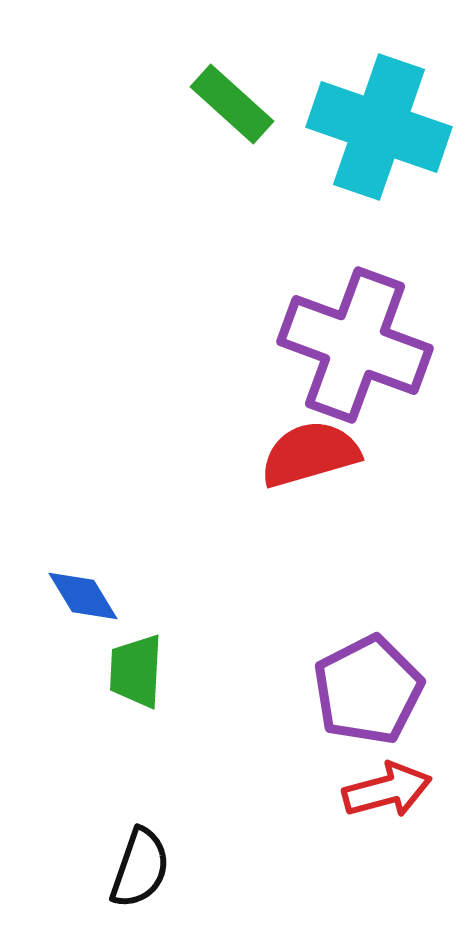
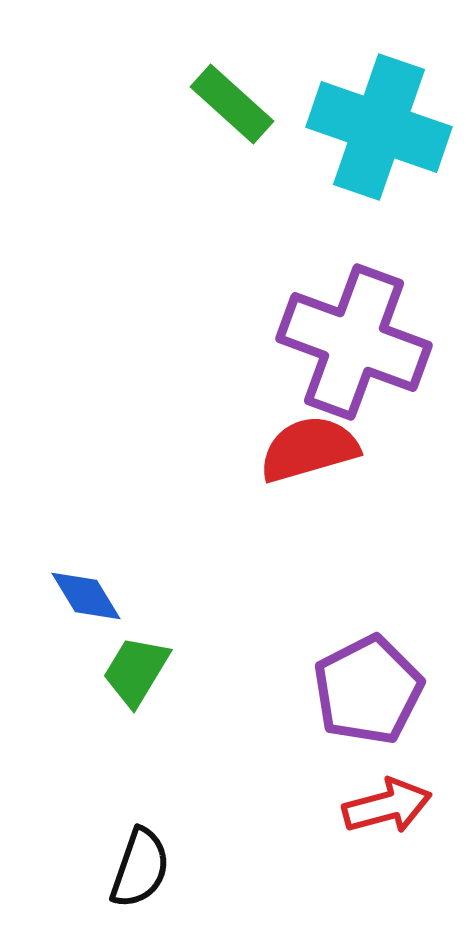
purple cross: moved 1 px left, 3 px up
red semicircle: moved 1 px left, 5 px up
blue diamond: moved 3 px right
green trapezoid: rotated 28 degrees clockwise
red arrow: moved 16 px down
